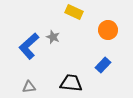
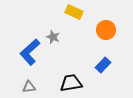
orange circle: moved 2 px left
blue L-shape: moved 1 px right, 6 px down
black trapezoid: rotated 15 degrees counterclockwise
